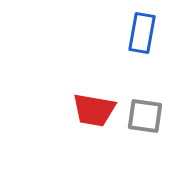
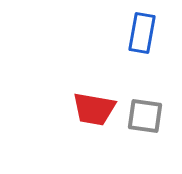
red trapezoid: moved 1 px up
